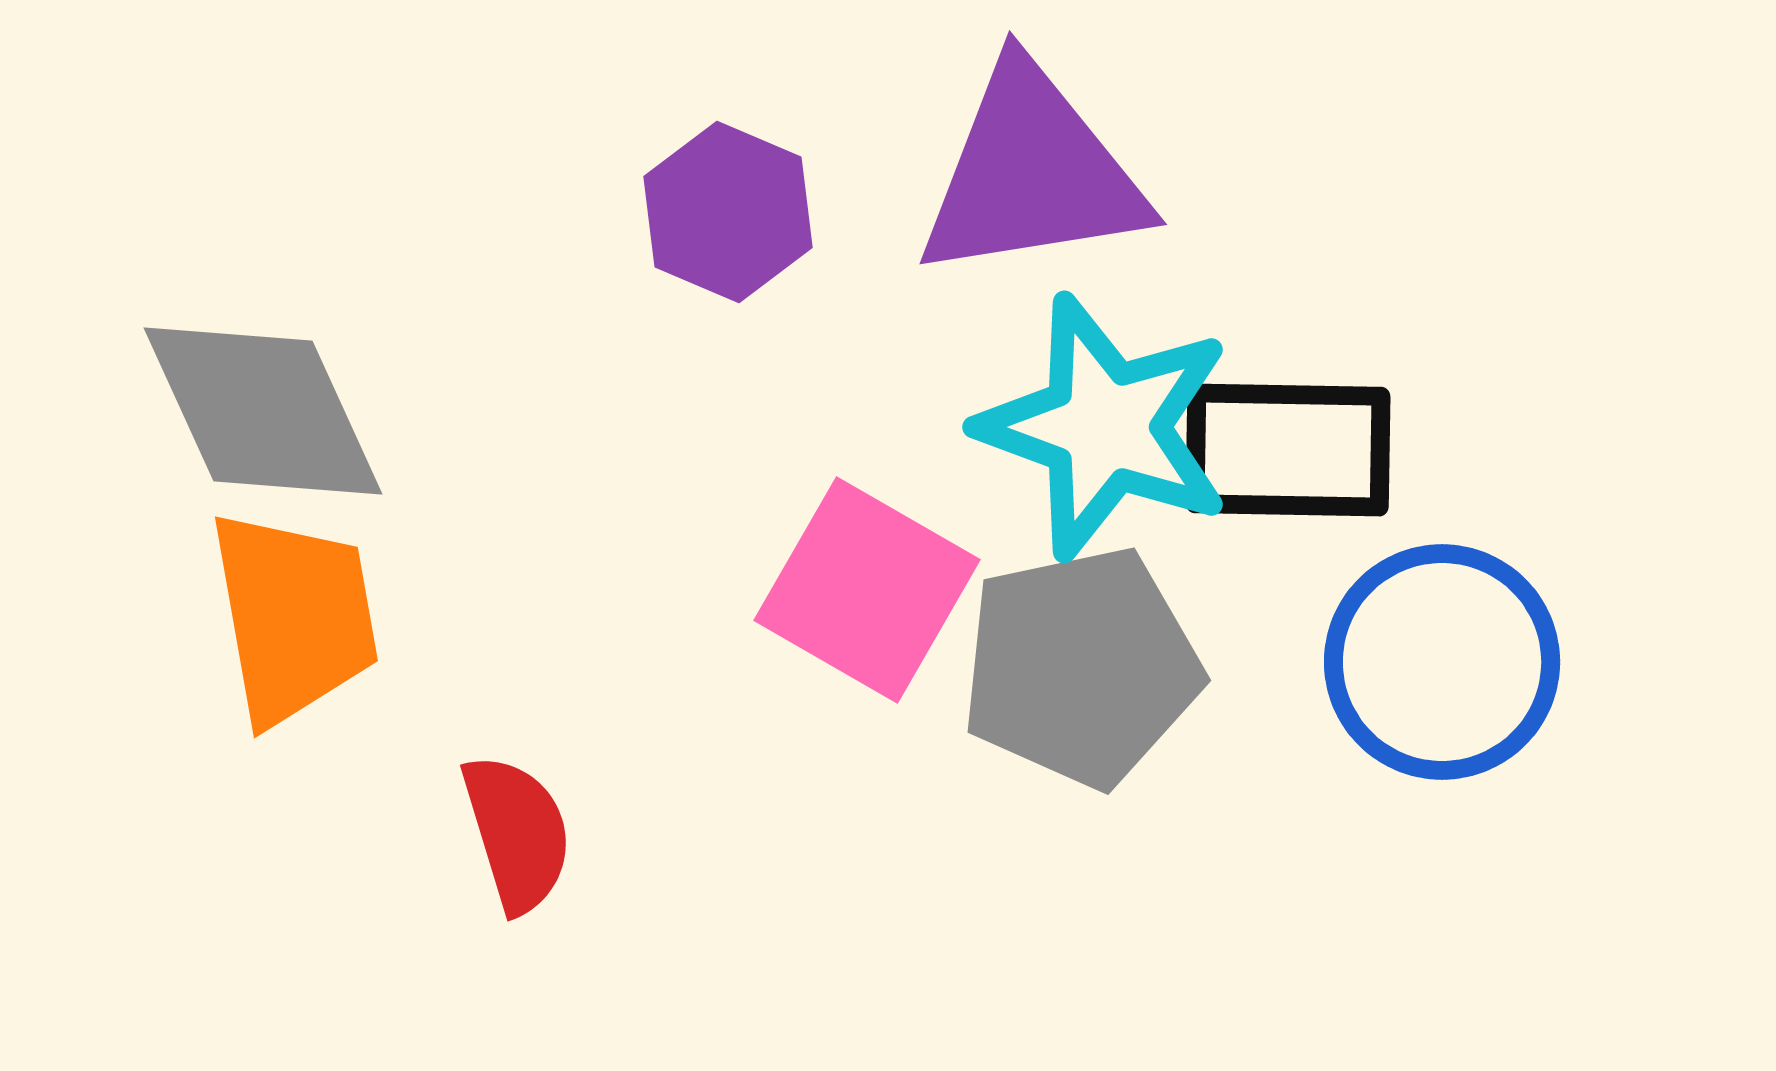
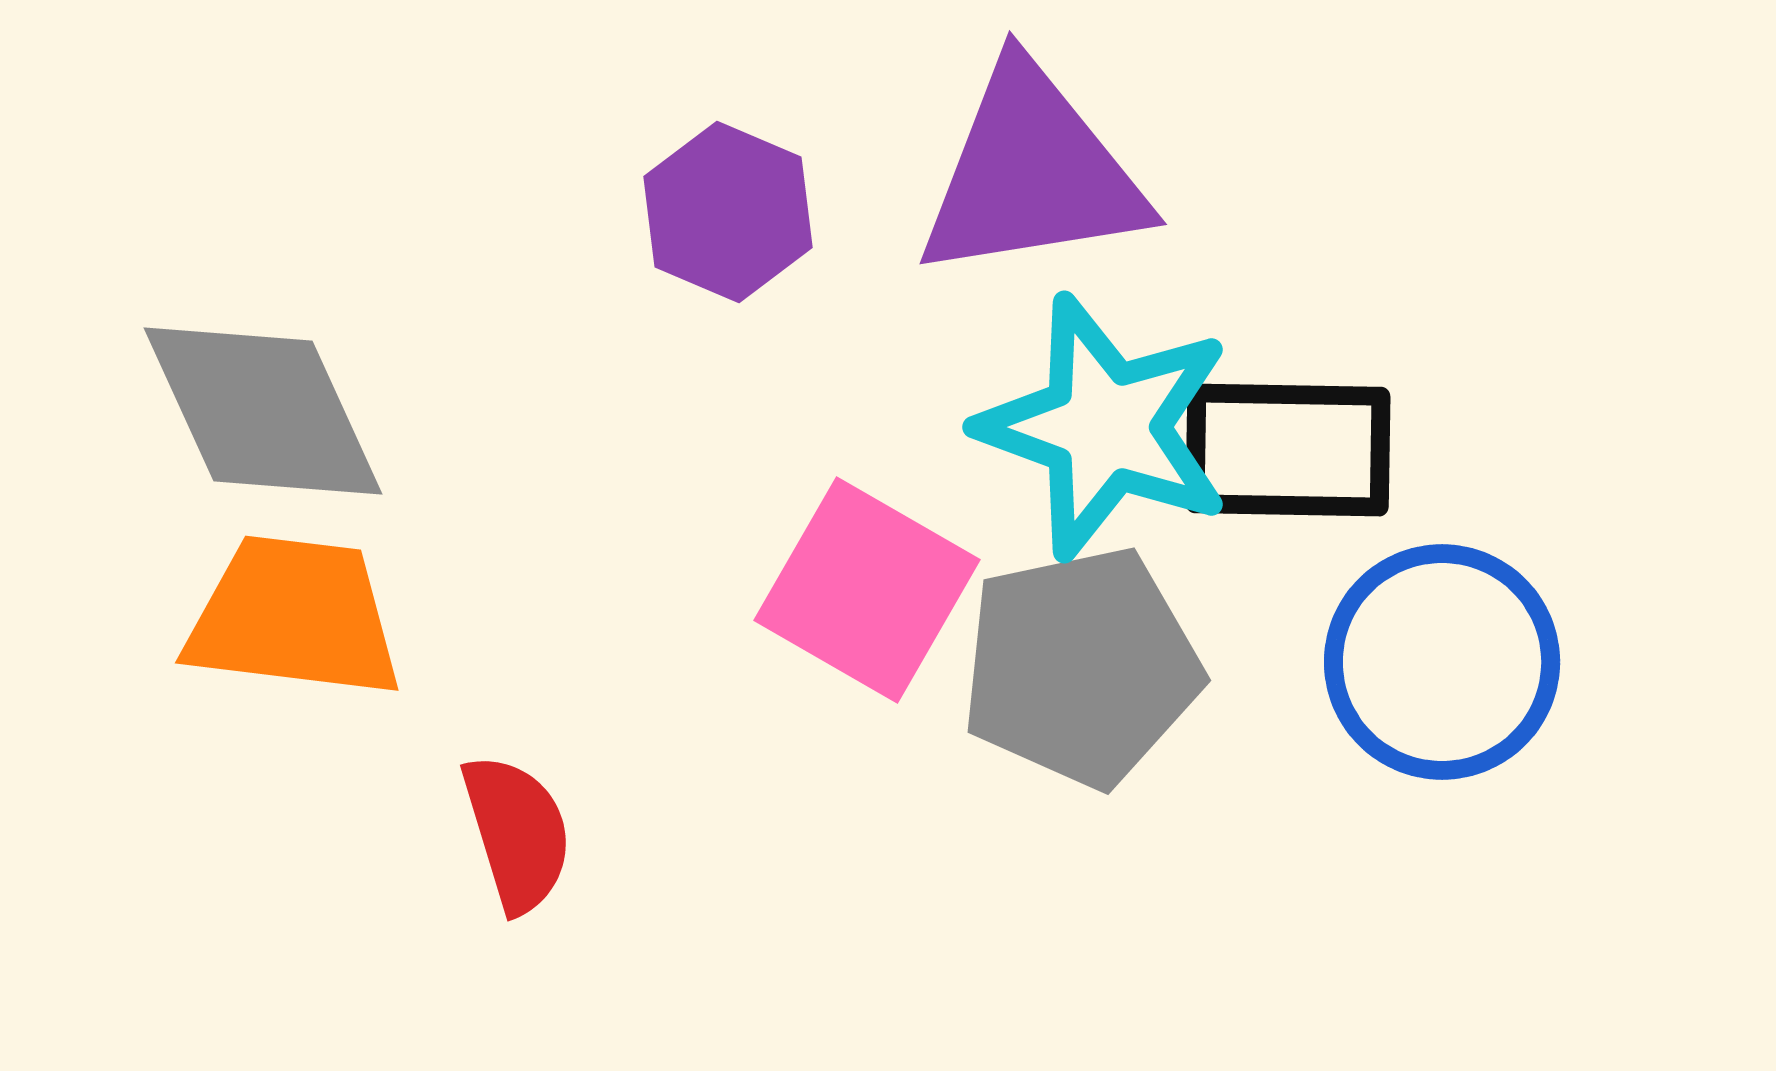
orange trapezoid: rotated 73 degrees counterclockwise
